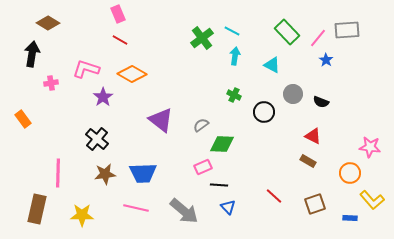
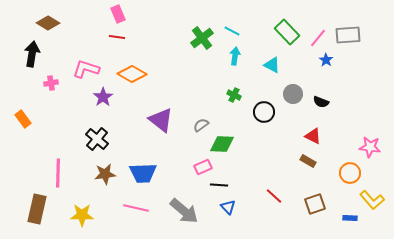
gray rectangle at (347, 30): moved 1 px right, 5 px down
red line at (120, 40): moved 3 px left, 3 px up; rotated 21 degrees counterclockwise
